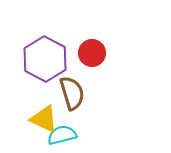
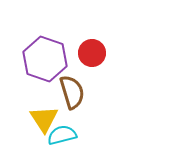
purple hexagon: rotated 9 degrees counterclockwise
brown semicircle: moved 1 px up
yellow triangle: rotated 32 degrees clockwise
